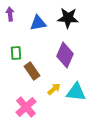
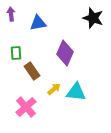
purple arrow: moved 1 px right
black star: moved 25 px right; rotated 15 degrees clockwise
purple diamond: moved 2 px up
